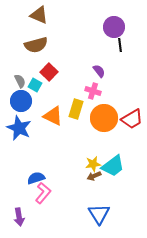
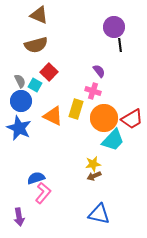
cyan trapezoid: moved 26 px up; rotated 10 degrees counterclockwise
blue triangle: rotated 45 degrees counterclockwise
